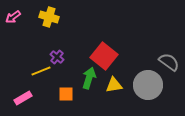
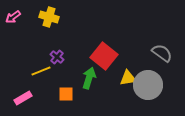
gray semicircle: moved 7 px left, 9 px up
yellow triangle: moved 14 px right, 7 px up
